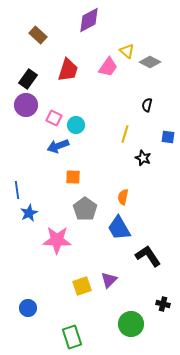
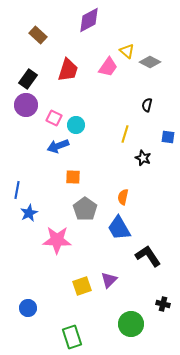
blue line: rotated 18 degrees clockwise
